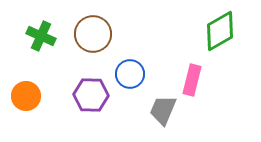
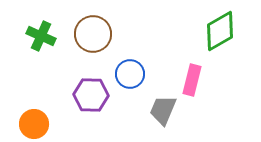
orange circle: moved 8 px right, 28 px down
